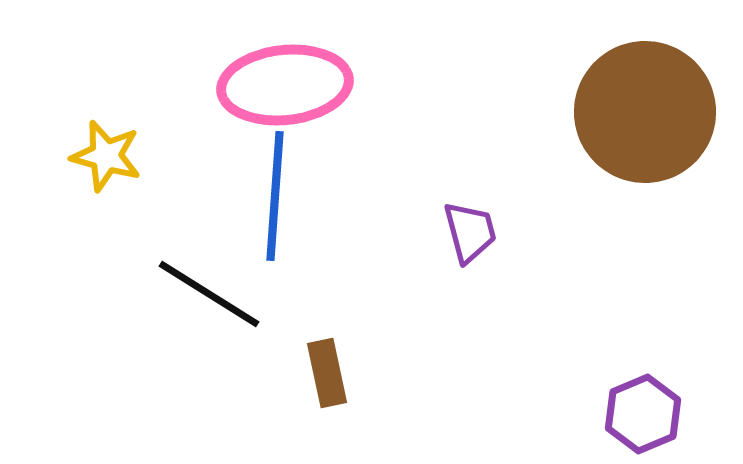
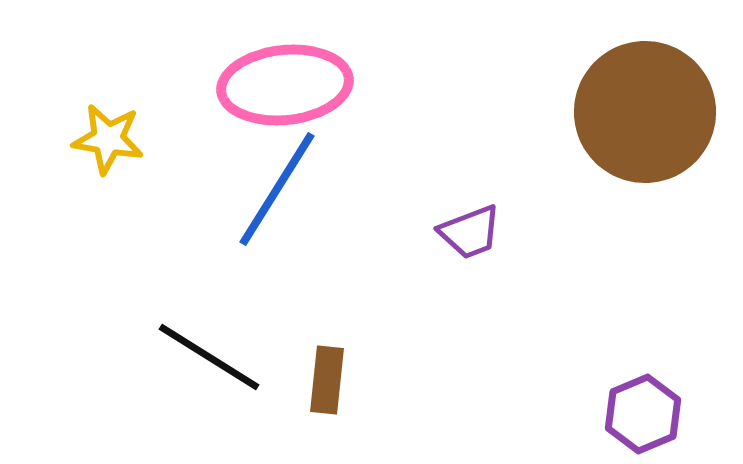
yellow star: moved 2 px right, 17 px up; rotated 6 degrees counterclockwise
blue line: moved 2 px right, 7 px up; rotated 28 degrees clockwise
purple trapezoid: rotated 84 degrees clockwise
black line: moved 63 px down
brown rectangle: moved 7 px down; rotated 18 degrees clockwise
